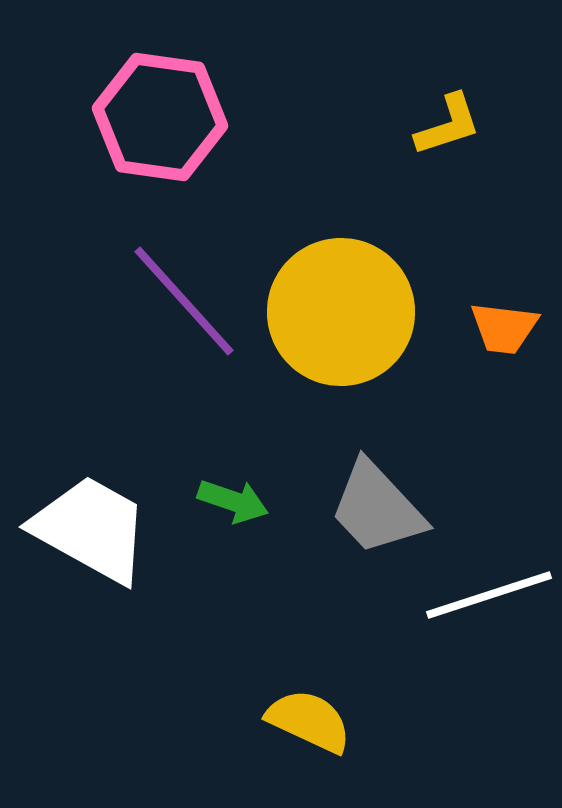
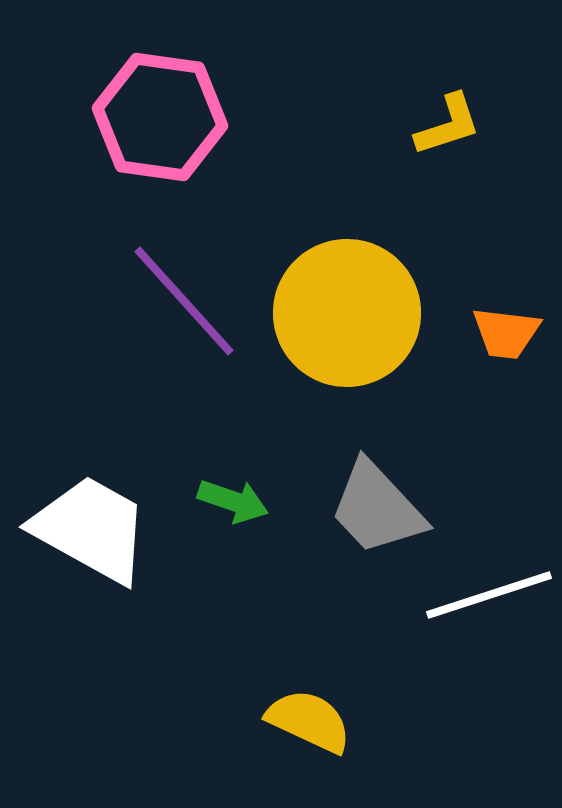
yellow circle: moved 6 px right, 1 px down
orange trapezoid: moved 2 px right, 5 px down
